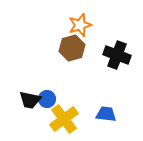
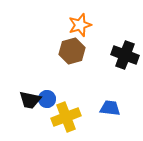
brown hexagon: moved 3 px down
black cross: moved 8 px right
blue trapezoid: moved 4 px right, 6 px up
yellow cross: moved 2 px right, 2 px up; rotated 16 degrees clockwise
